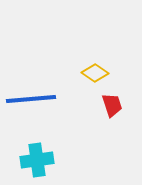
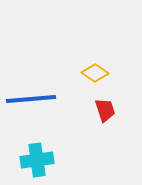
red trapezoid: moved 7 px left, 5 px down
